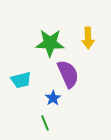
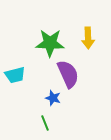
cyan trapezoid: moved 6 px left, 5 px up
blue star: rotated 21 degrees counterclockwise
